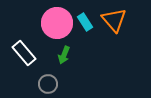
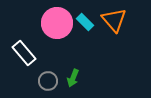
cyan rectangle: rotated 12 degrees counterclockwise
green arrow: moved 9 px right, 23 px down
gray circle: moved 3 px up
